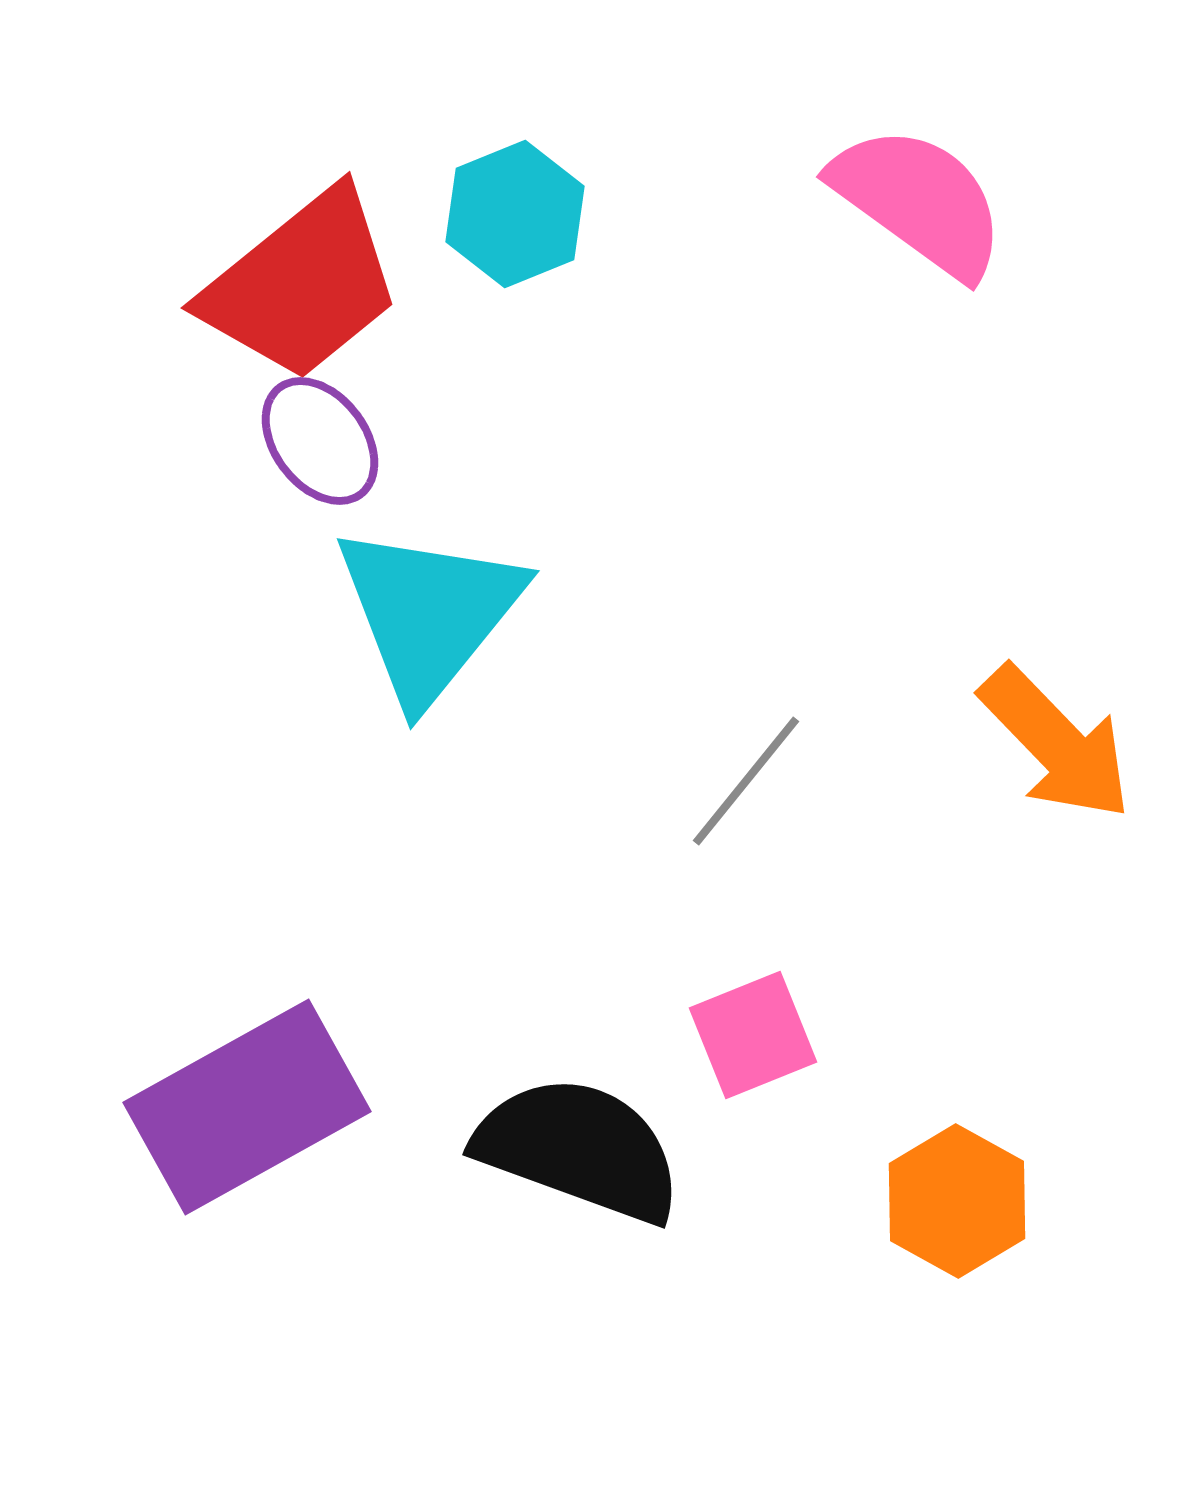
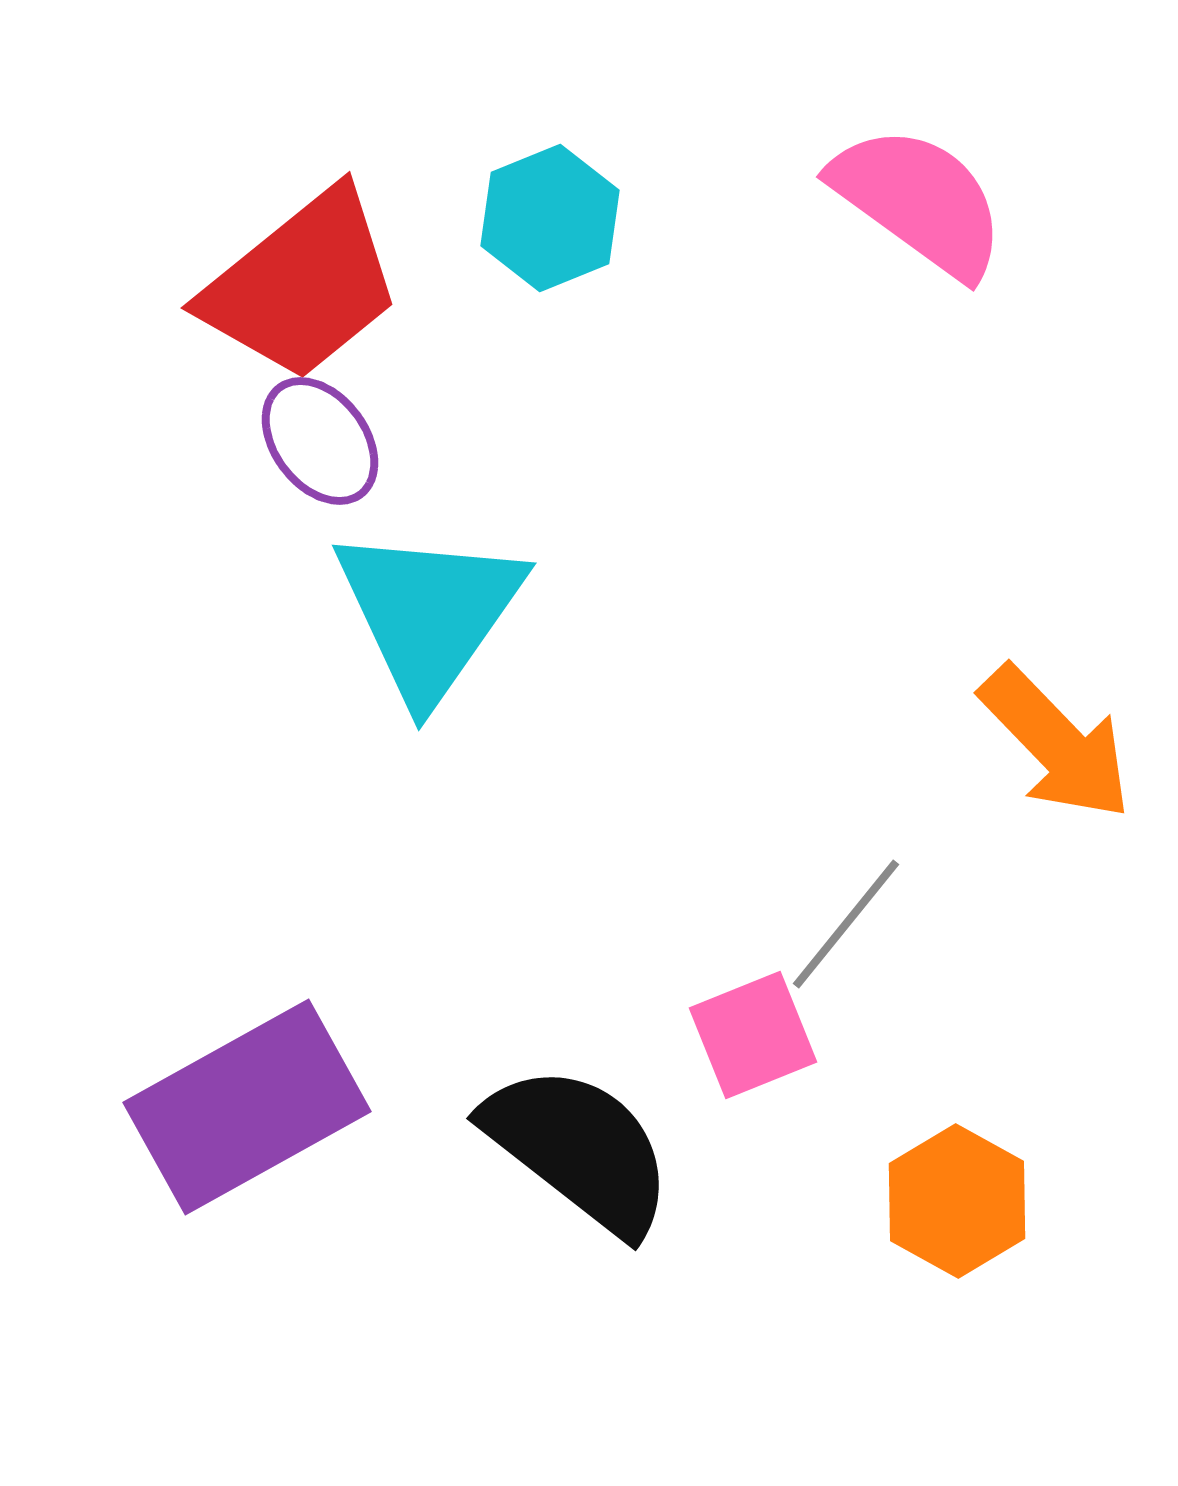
cyan hexagon: moved 35 px right, 4 px down
cyan triangle: rotated 4 degrees counterclockwise
gray line: moved 100 px right, 143 px down
black semicircle: rotated 18 degrees clockwise
